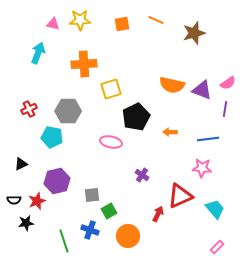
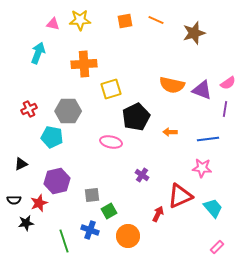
orange square: moved 3 px right, 3 px up
red star: moved 2 px right, 2 px down
cyan trapezoid: moved 2 px left, 1 px up
